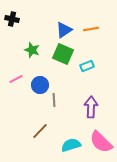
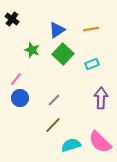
black cross: rotated 24 degrees clockwise
blue triangle: moved 7 px left
green square: rotated 20 degrees clockwise
cyan rectangle: moved 5 px right, 2 px up
pink line: rotated 24 degrees counterclockwise
blue circle: moved 20 px left, 13 px down
gray line: rotated 48 degrees clockwise
purple arrow: moved 10 px right, 9 px up
brown line: moved 13 px right, 6 px up
pink semicircle: moved 1 px left
